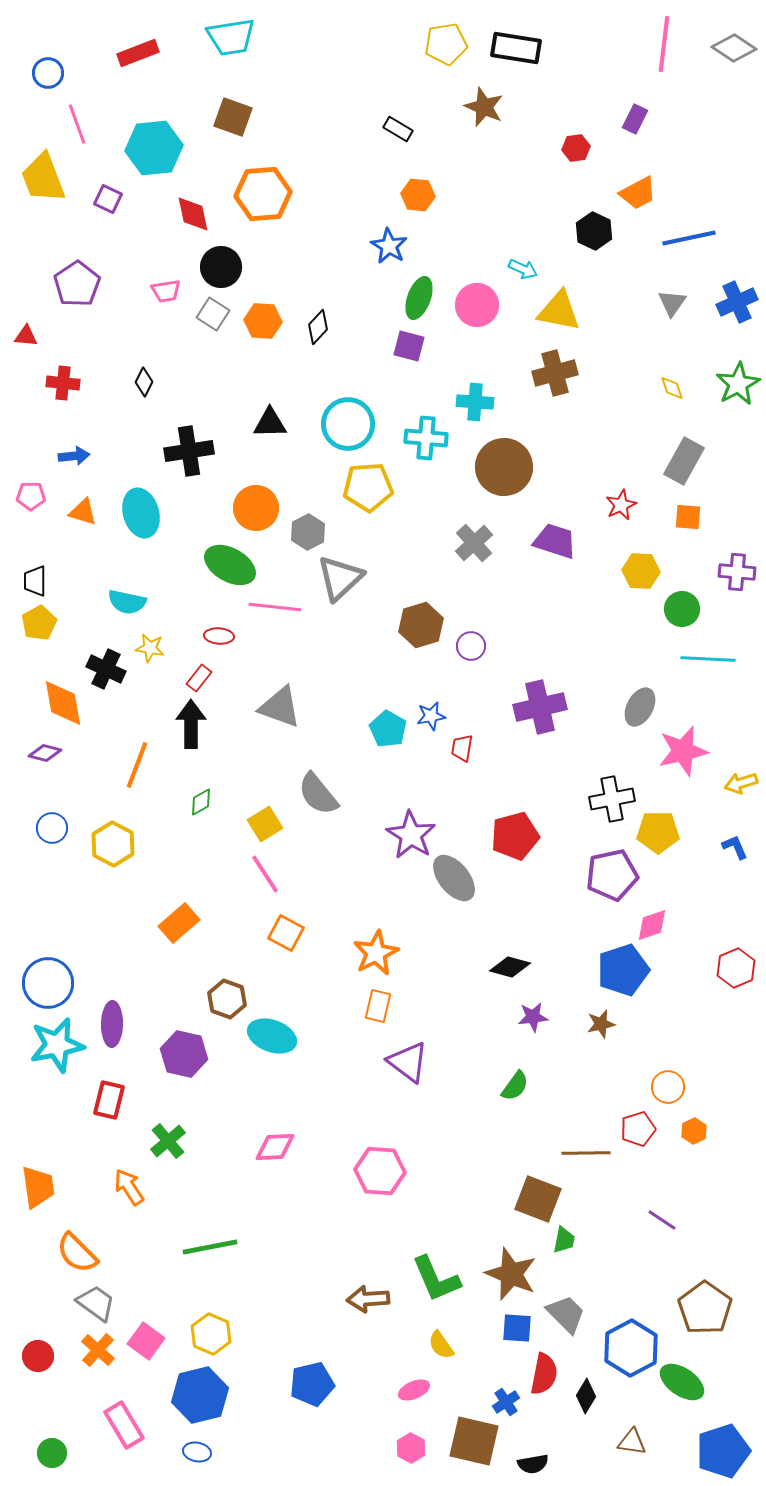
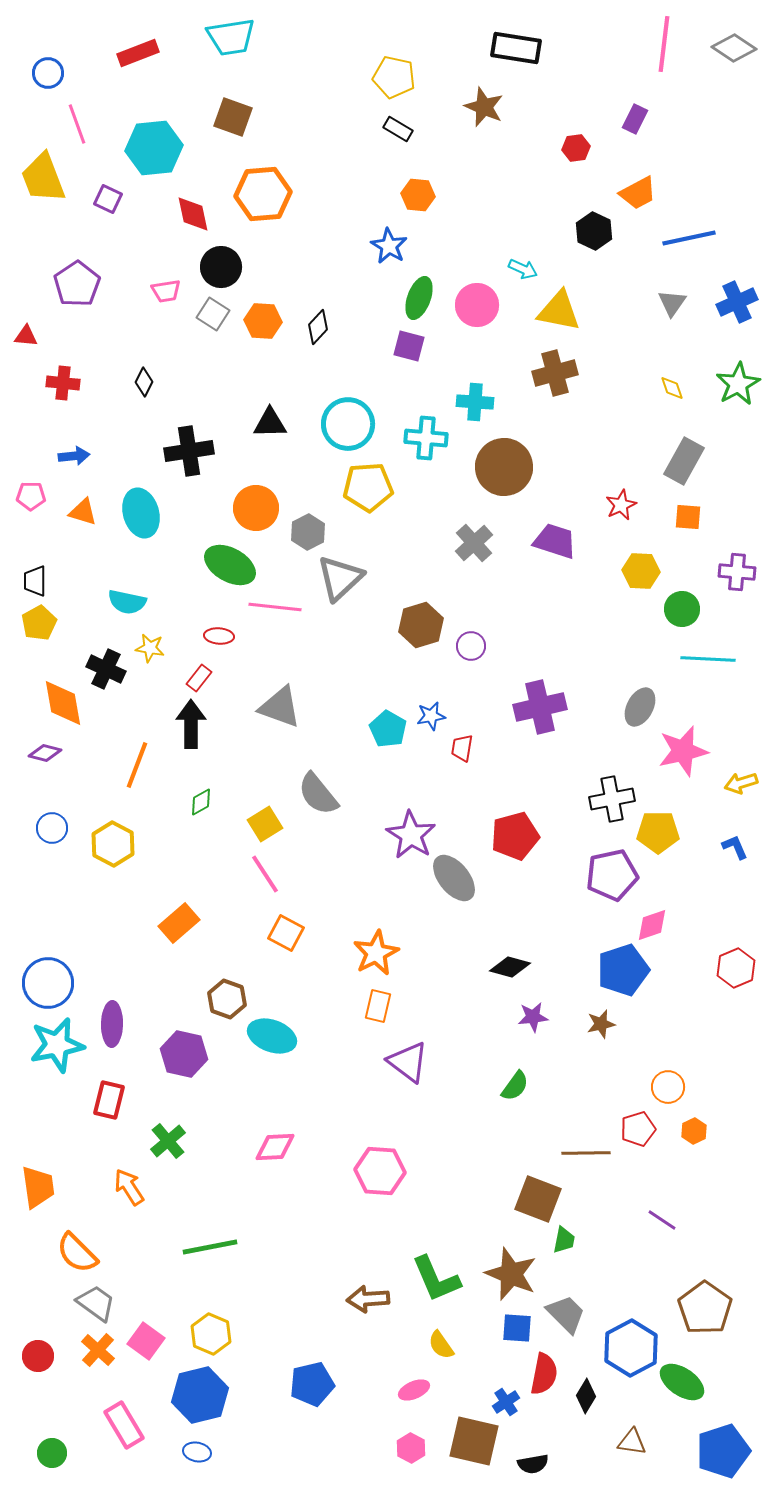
yellow pentagon at (446, 44): moved 52 px left, 33 px down; rotated 21 degrees clockwise
